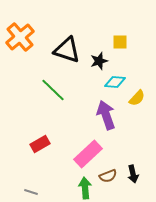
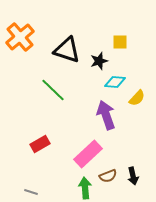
black arrow: moved 2 px down
